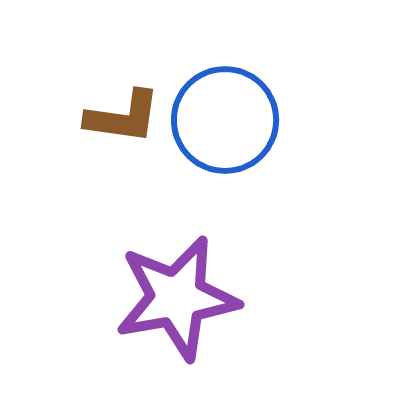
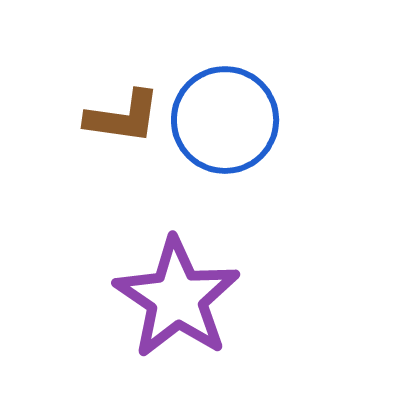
purple star: rotated 28 degrees counterclockwise
